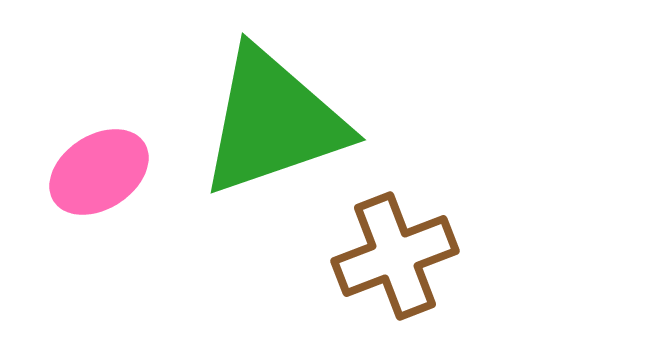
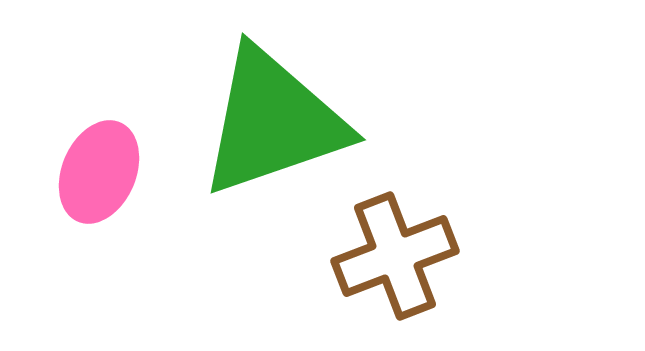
pink ellipse: rotated 34 degrees counterclockwise
